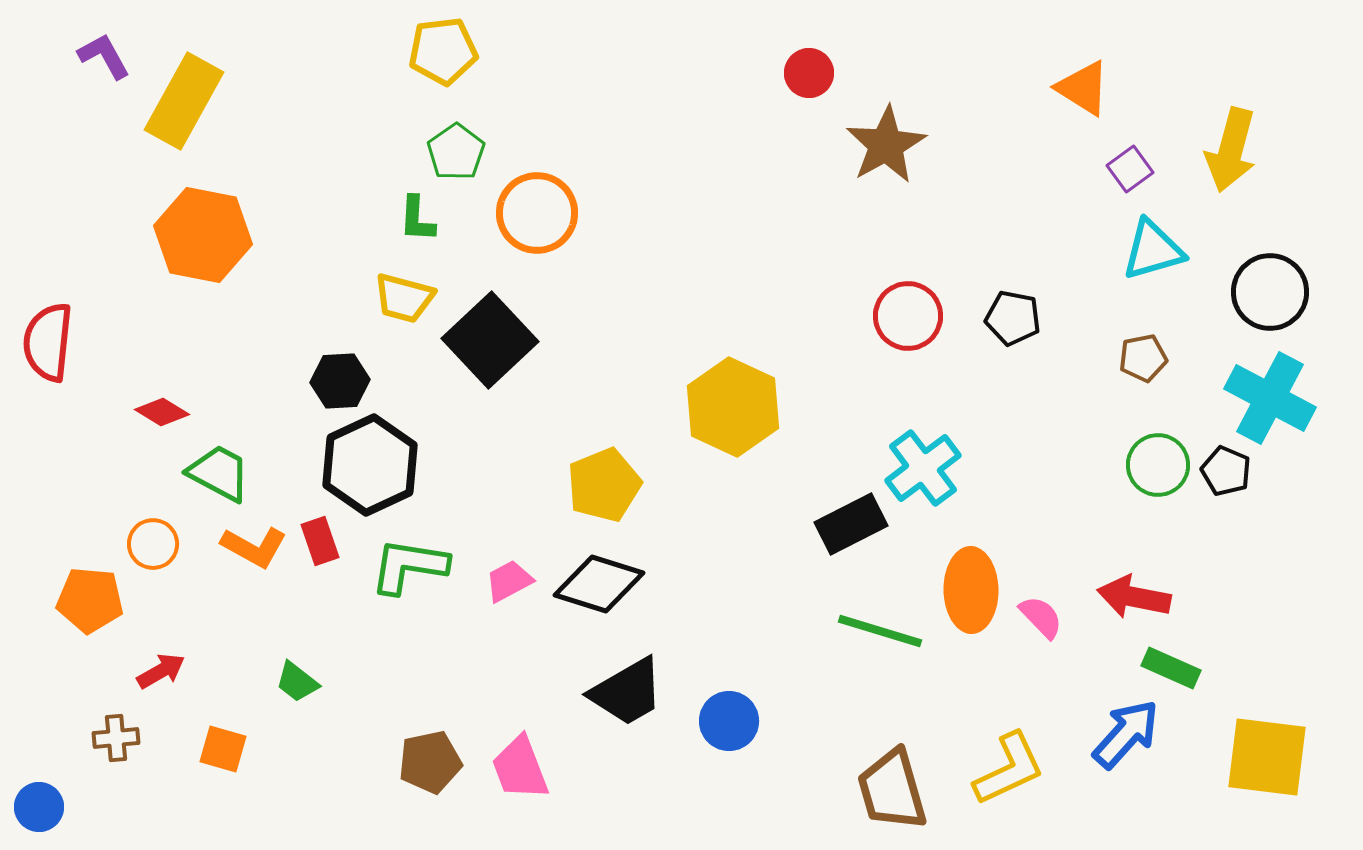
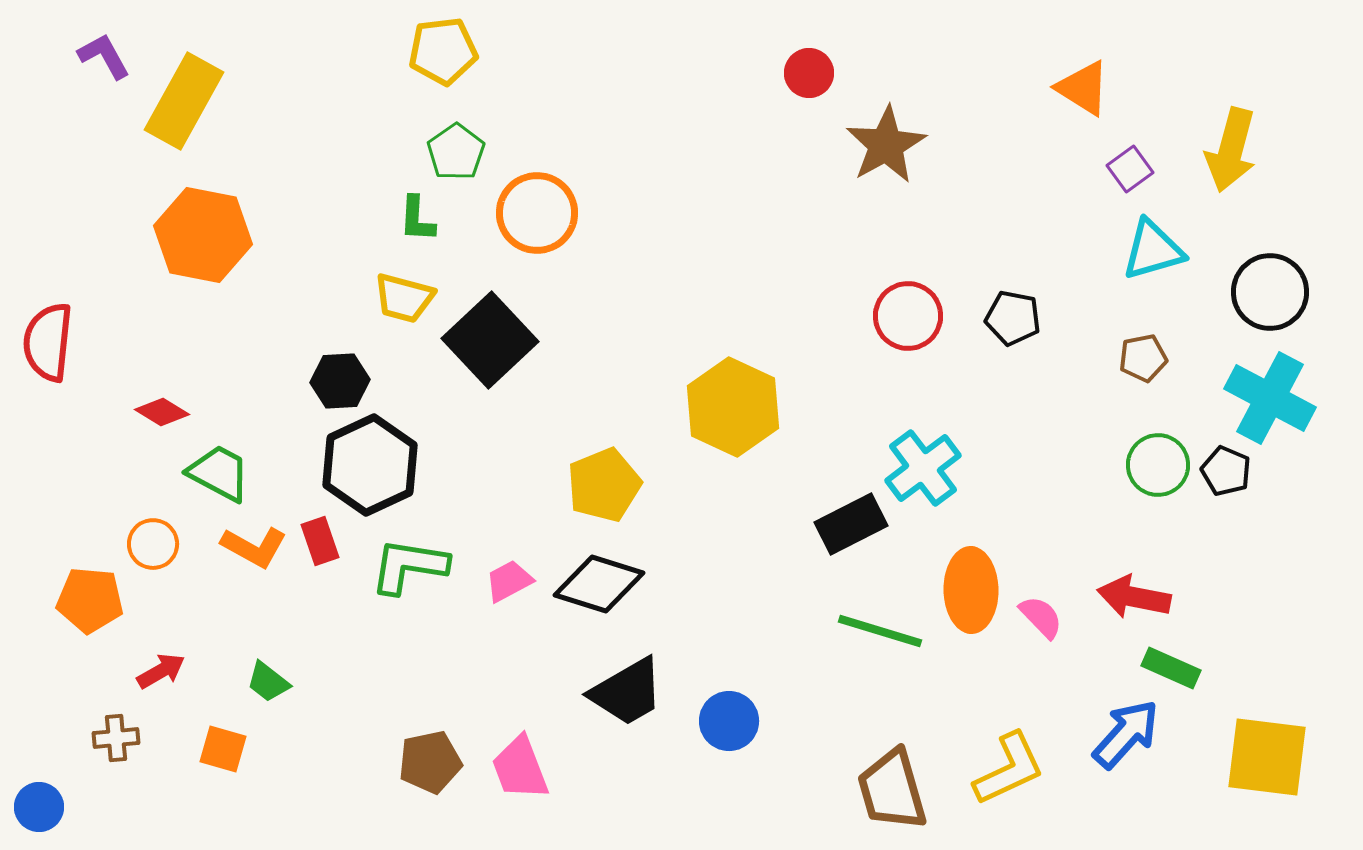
green trapezoid at (297, 682): moved 29 px left
